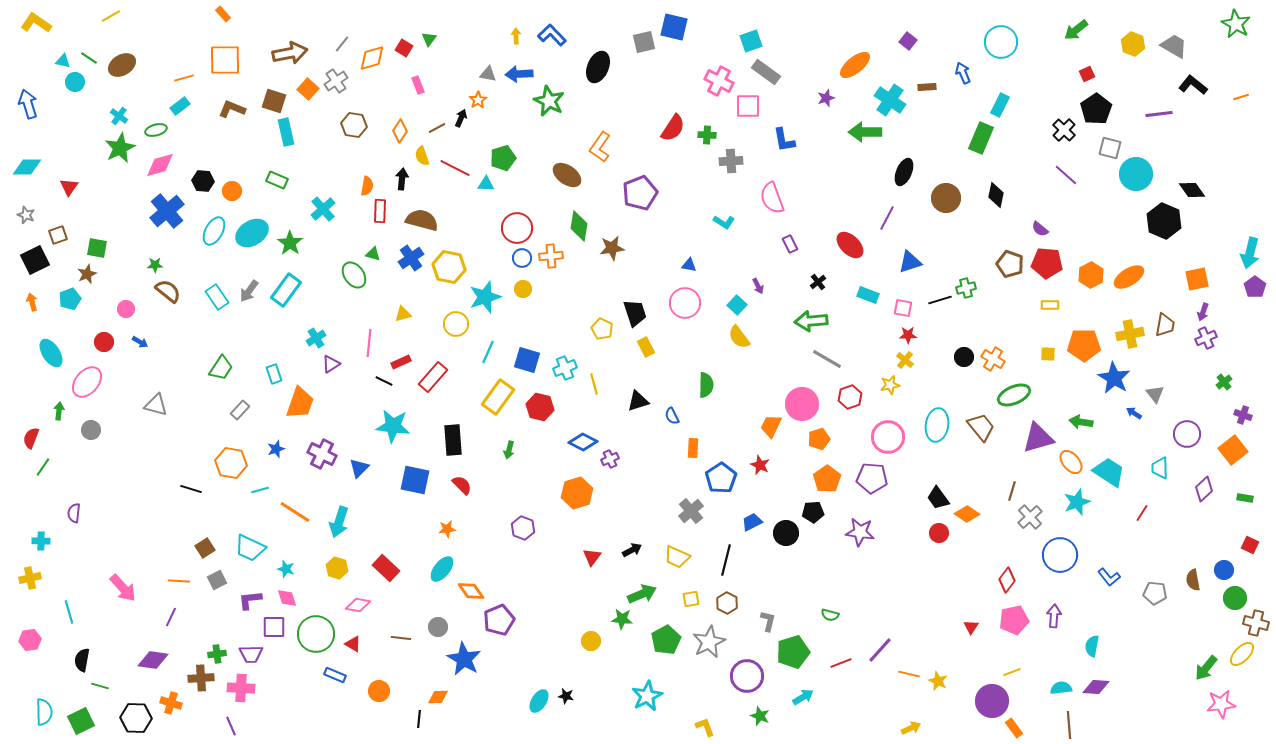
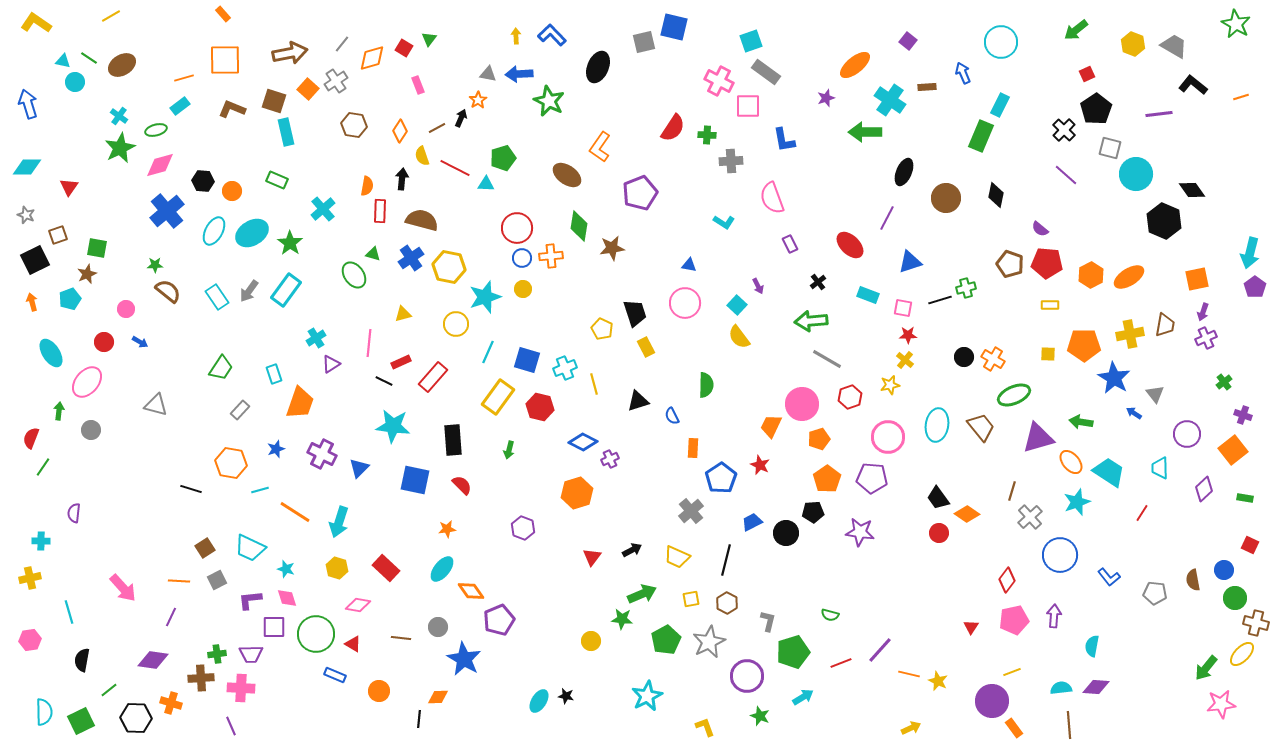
green rectangle at (981, 138): moved 2 px up
green line at (100, 686): moved 9 px right, 4 px down; rotated 54 degrees counterclockwise
